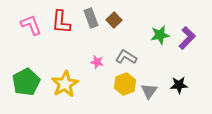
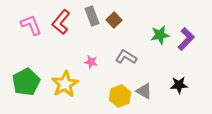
gray rectangle: moved 1 px right, 2 px up
red L-shape: rotated 35 degrees clockwise
purple L-shape: moved 1 px left, 1 px down
pink star: moved 6 px left
yellow hexagon: moved 5 px left, 12 px down
gray triangle: moved 5 px left; rotated 36 degrees counterclockwise
